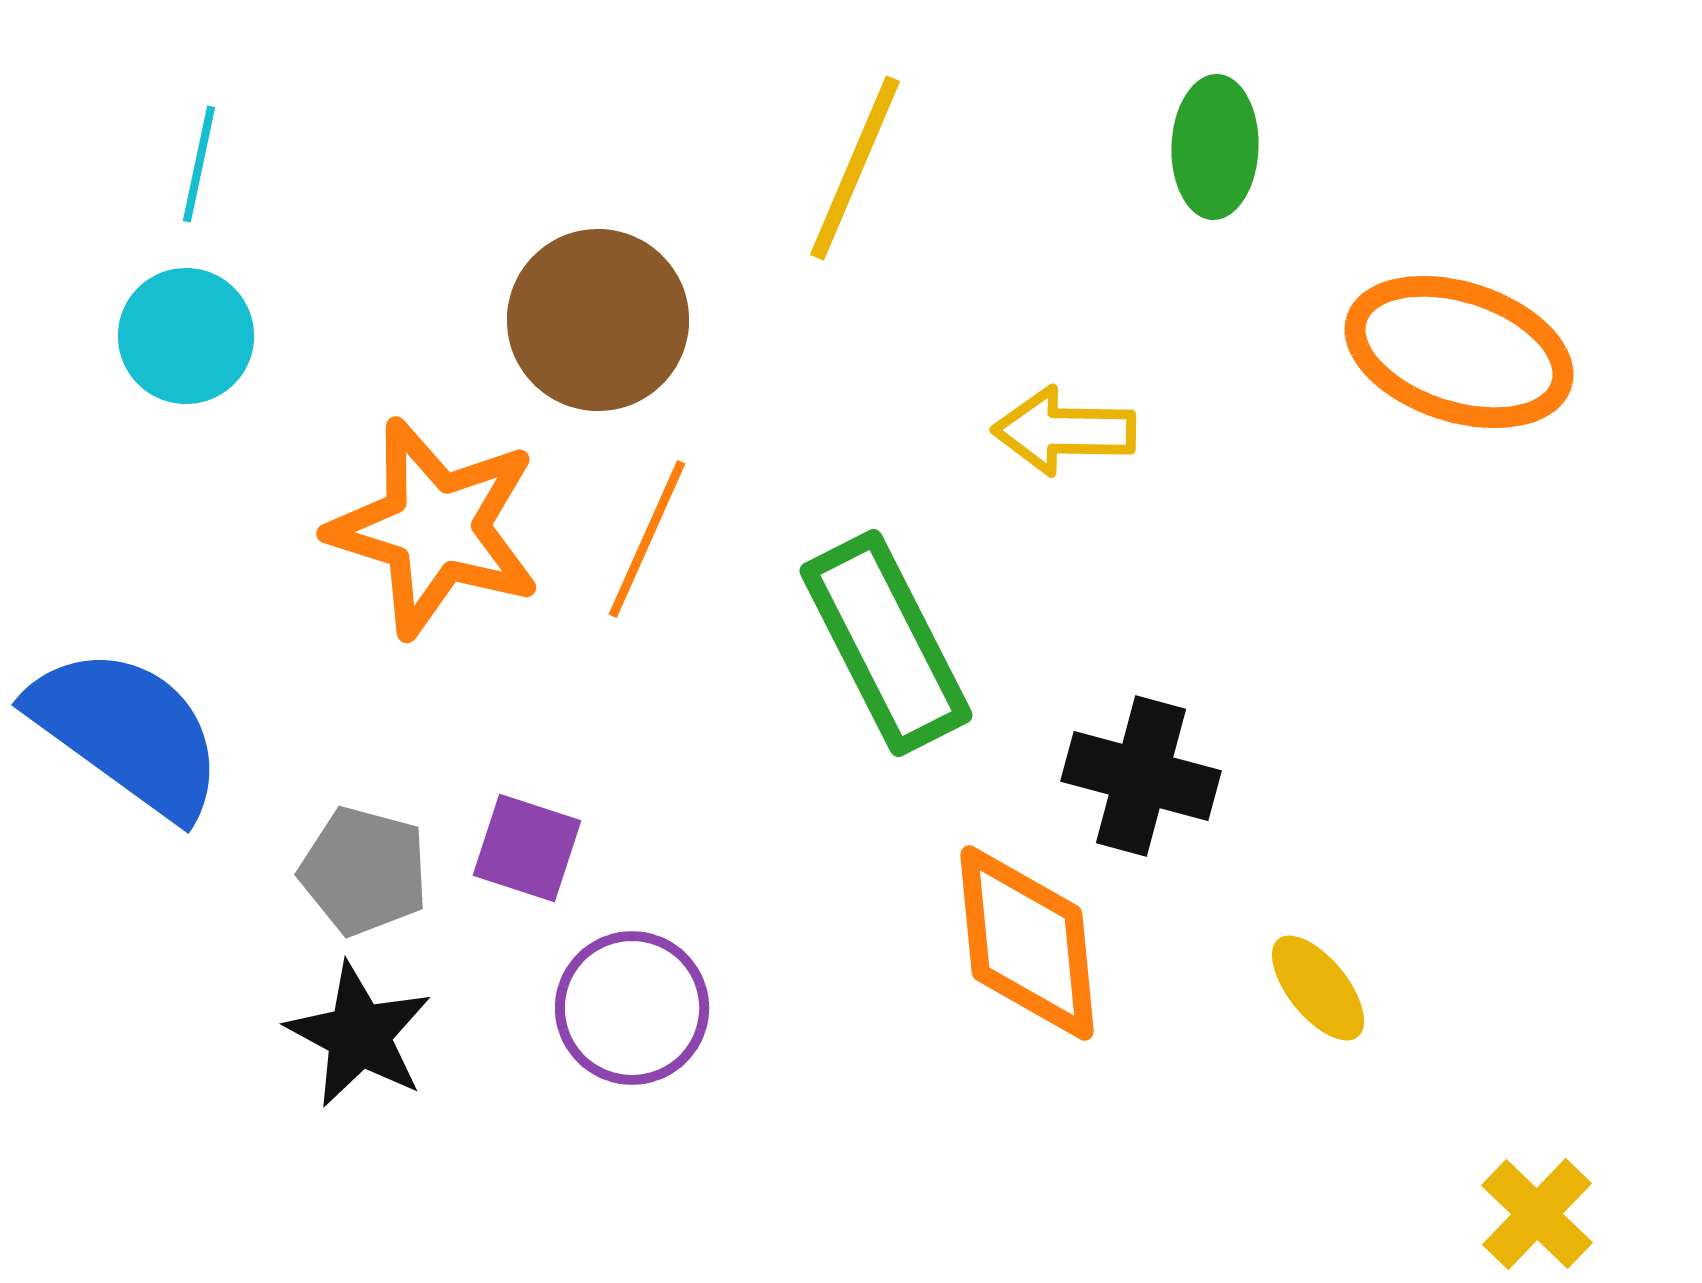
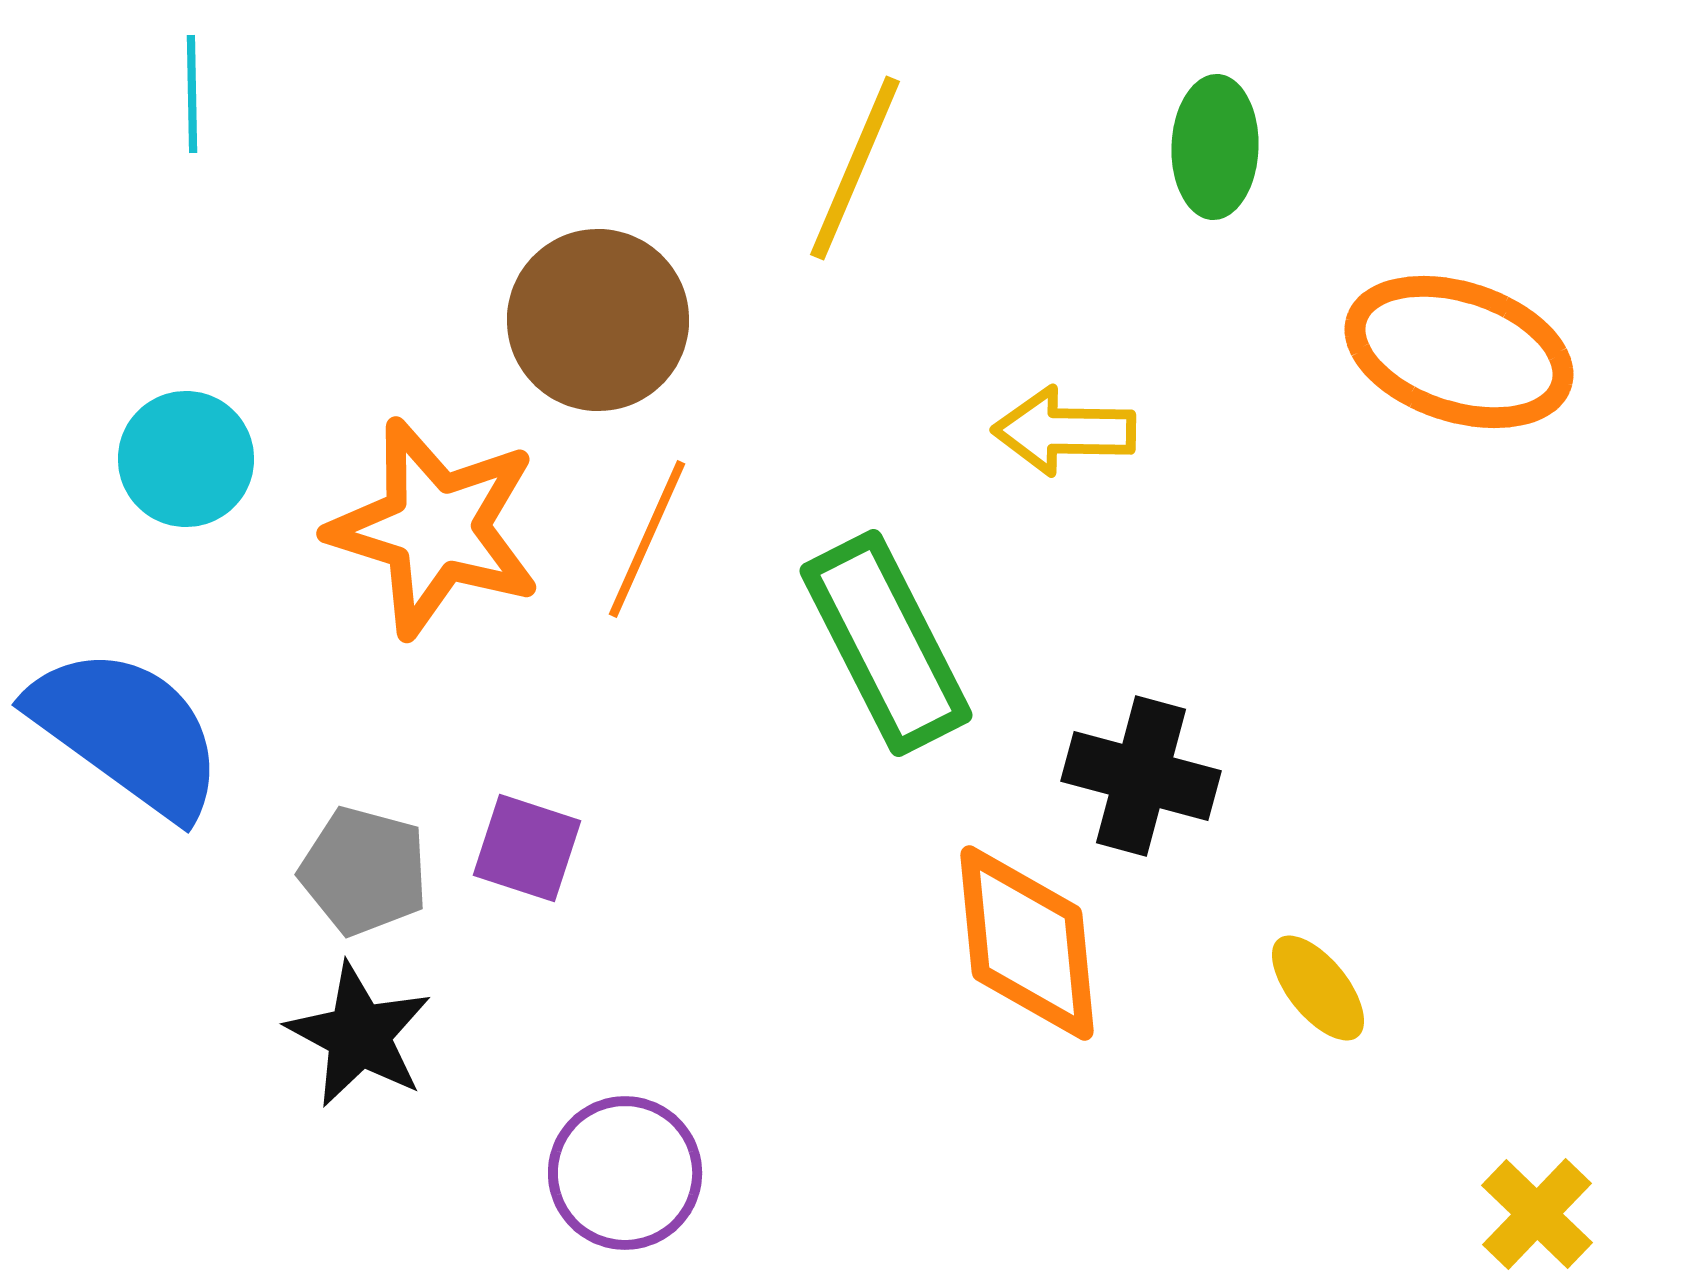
cyan line: moved 7 px left, 70 px up; rotated 13 degrees counterclockwise
cyan circle: moved 123 px down
purple circle: moved 7 px left, 165 px down
